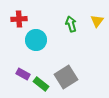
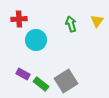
gray square: moved 4 px down
